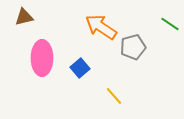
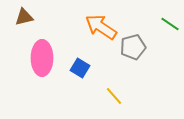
blue square: rotated 18 degrees counterclockwise
